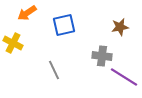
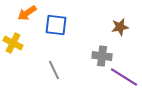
blue square: moved 8 px left; rotated 20 degrees clockwise
